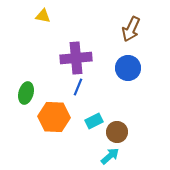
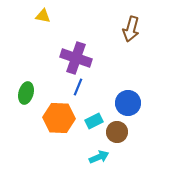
brown arrow: rotated 10 degrees counterclockwise
purple cross: rotated 24 degrees clockwise
blue circle: moved 35 px down
orange hexagon: moved 5 px right, 1 px down
cyan arrow: moved 11 px left, 1 px down; rotated 18 degrees clockwise
